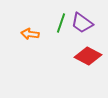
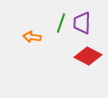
purple trapezoid: rotated 55 degrees clockwise
orange arrow: moved 2 px right, 3 px down
